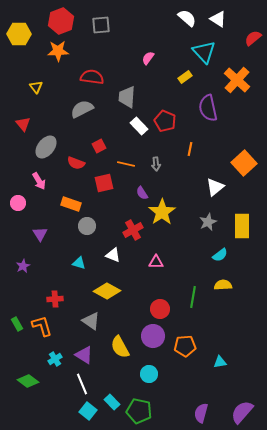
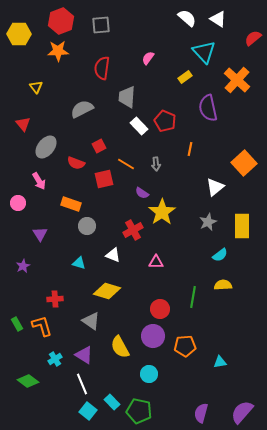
red semicircle at (92, 77): moved 10 px right, 9 px up; rotated 90 degrees counterclockwise
orange line at (126, 164): rotated 18 degrees clockwise
red square at (104, 183): moved 4 px up
purple semicircle at (142, 193): rotated 24 degrees counterclockwise
yellow diamond at (107, 291): rotated 12 degrees counterclockwise
